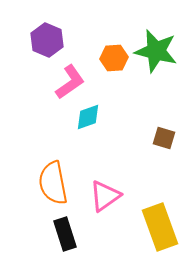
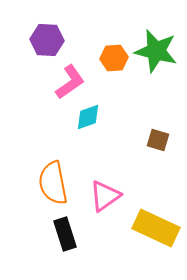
purple hexagon: rotated 20 degrees counterclockwise
brown square: moved 6 px left, 2 px down
yellow rectangle: moved 4 px left, 1 px down; rotated 45 degrees counterclockwise
